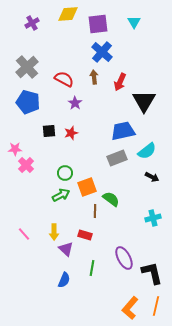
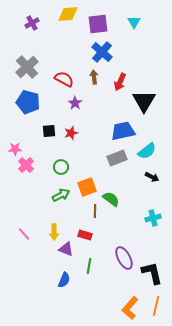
green circle: moved 4 px left, 6 px up
purple triangle: rotated 21 degrees counterclockwise
green line: moved 3 px left, 2 px up
